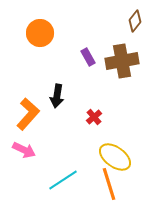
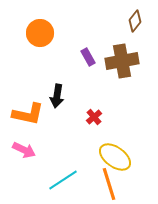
orange L-shape: rotated 60 degrees clockwise
